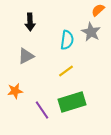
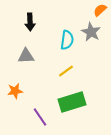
orange semicircle: moved 2 px right
gray triangle: rotated 24 degrees clockwise
purple line: moved 2 px left, 7 px down
